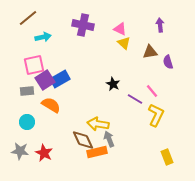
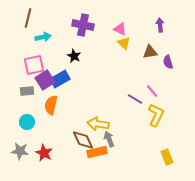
brown line: rotated 36 degrees counterclockwise
black star: moved 39 px left, 28 px up
orange semicircle: rotated 108 degrees counterclockwise
